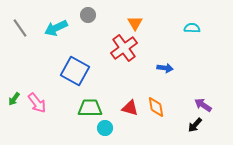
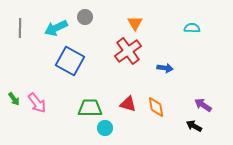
gray circle: moved 3 px left, 2 px down
gray line: rotated 36 degrees clockwise
red cross: moved 4 px right, 3 px down
blue square: moved 5 px left, 10 px up
green arrow: rotated 72 degrees counterclockwise
red triangle: moved 2 px left, 4 px up
black arrow: moved 1 px left, 1 px down; rotated 77 degrees clockwise
